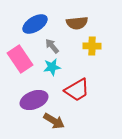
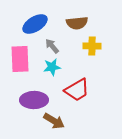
pink rectangle: rotated 32 degrees clockwise
purple ellipse: rotated 20 degrees clockwise
